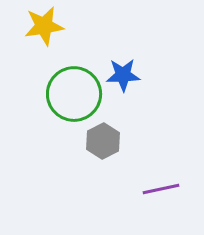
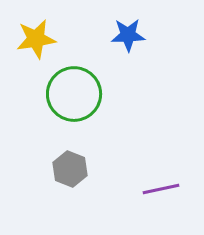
yellow star: moved 8 px left, 13 px down
blue star: moved 5 px right, 40 px up
gray hexagon: moved 33 px left, 28 px down; rotated 12 degrees counterclockwise
